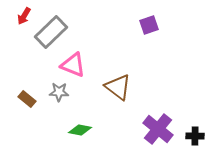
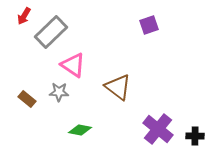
pink triangle: rotated 12 degrees clockwise
